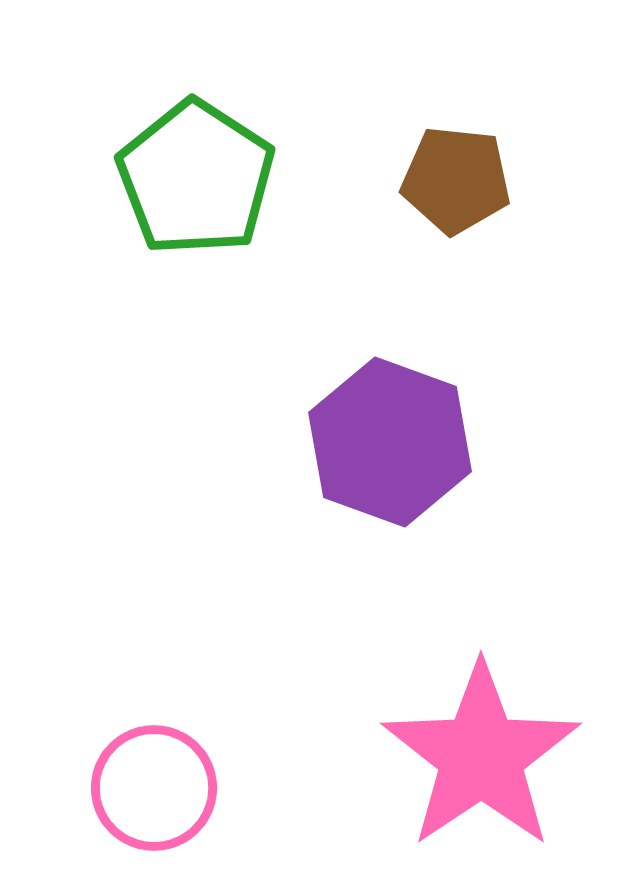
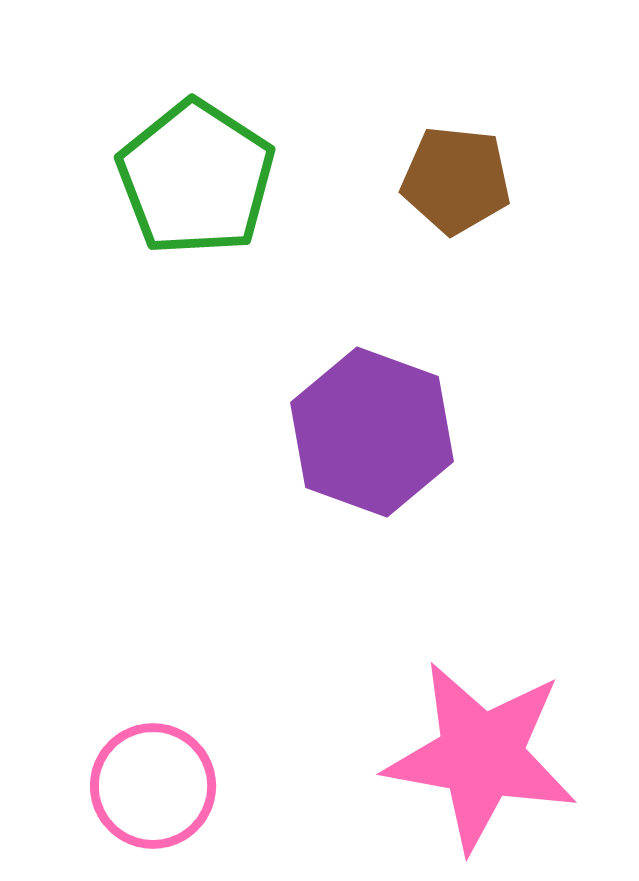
purple hexagon: moved 18 px left, 10 px up
pink star: rotated 28 degrees counterclockwise
pink circle: moved 1 px left, 2 px up
